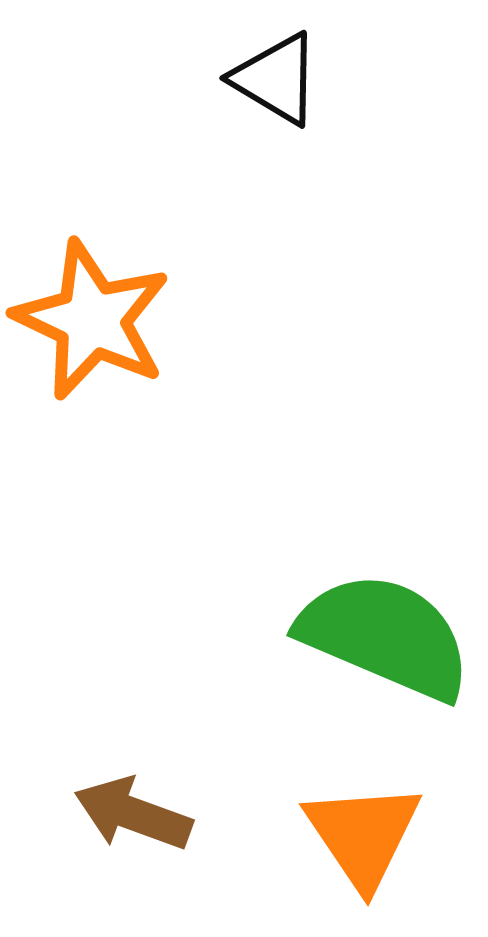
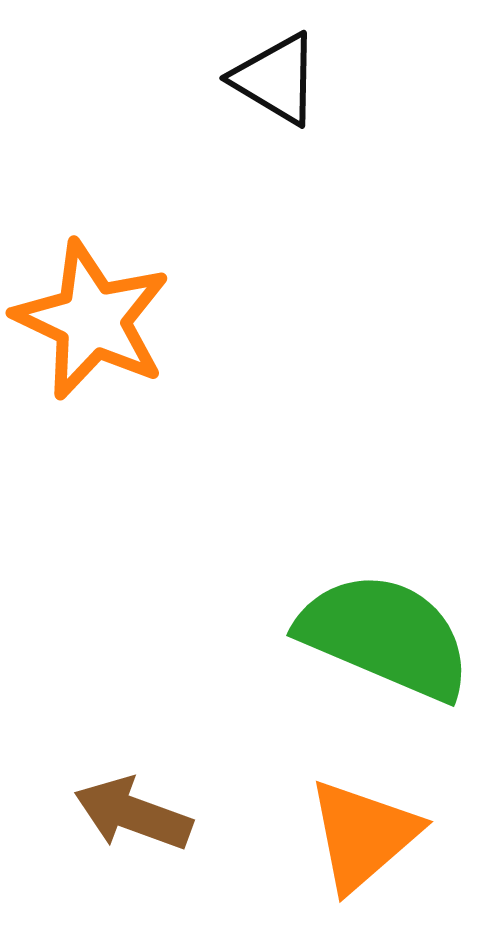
orange triangle: rotated 23 degrees clockwise
